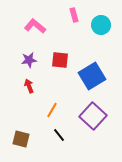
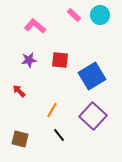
pink rectangle: rotated 32 degrees counterclockwise
cyan circle: moved 1 px left, 10 px up
red arrow: moved 10 px left, 5 px down; rotated 24 degrees counterclockwise
brown square: moved 1 px left
